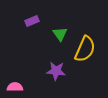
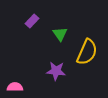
purple rectangle: rotated 24 degrees counterclockwise
yellow semicircle: moved 2 px right, 3 px down
